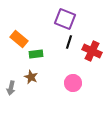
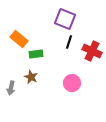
pink circle: moved 1 px left
